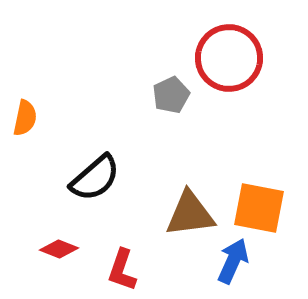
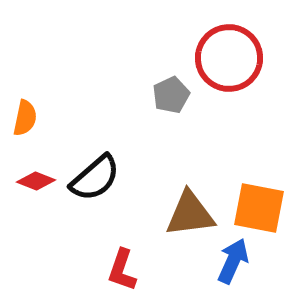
red diamond: moved 23 px left, 68 px up
